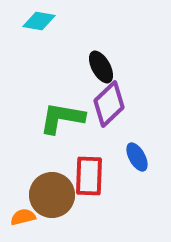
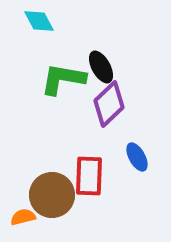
cyan diamond: rotated 52 degrees clockwise
green L-shape: moved 1 px right, 39 px up
